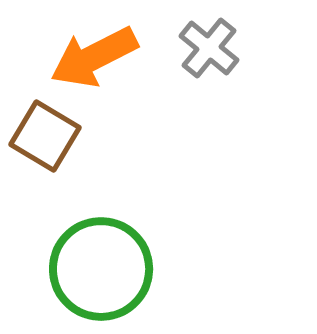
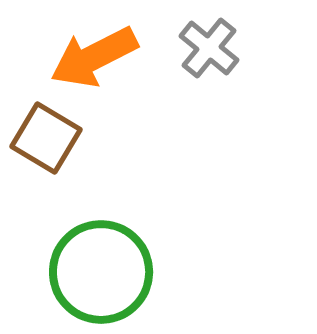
brown square: moved 1 px right, 2 px down
green circle: moved 3 px down
